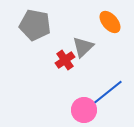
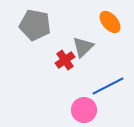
blue line: moved 6 px up; rotated 12 degrees clockwise
